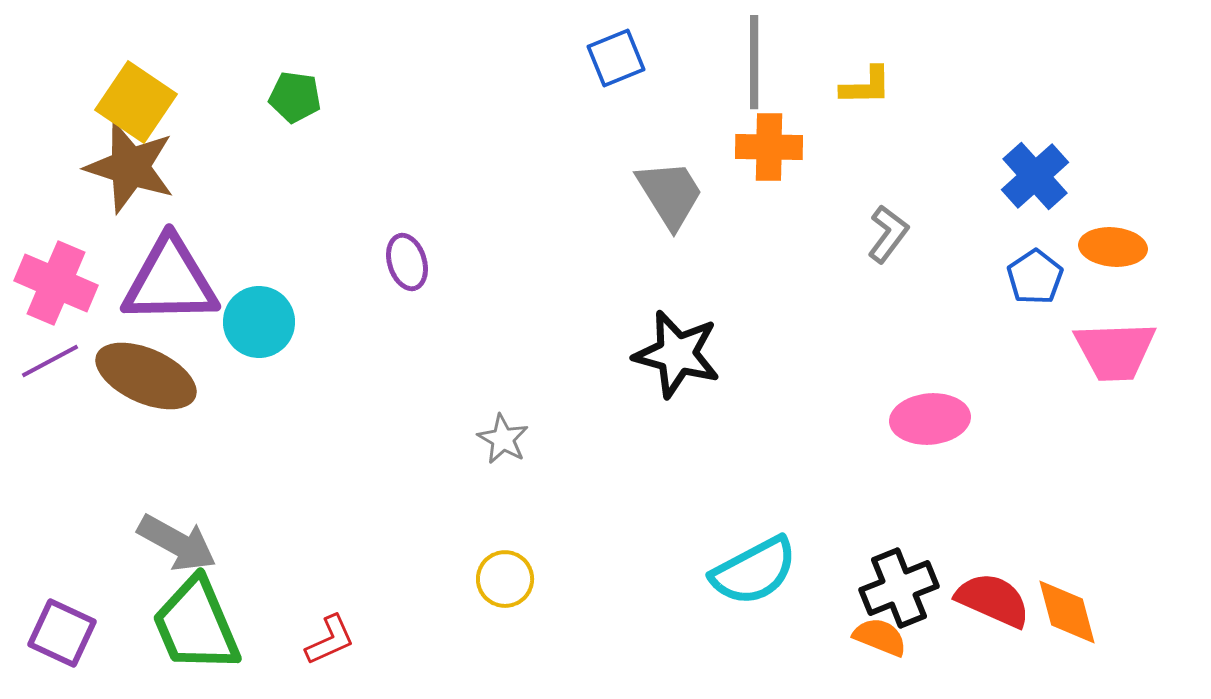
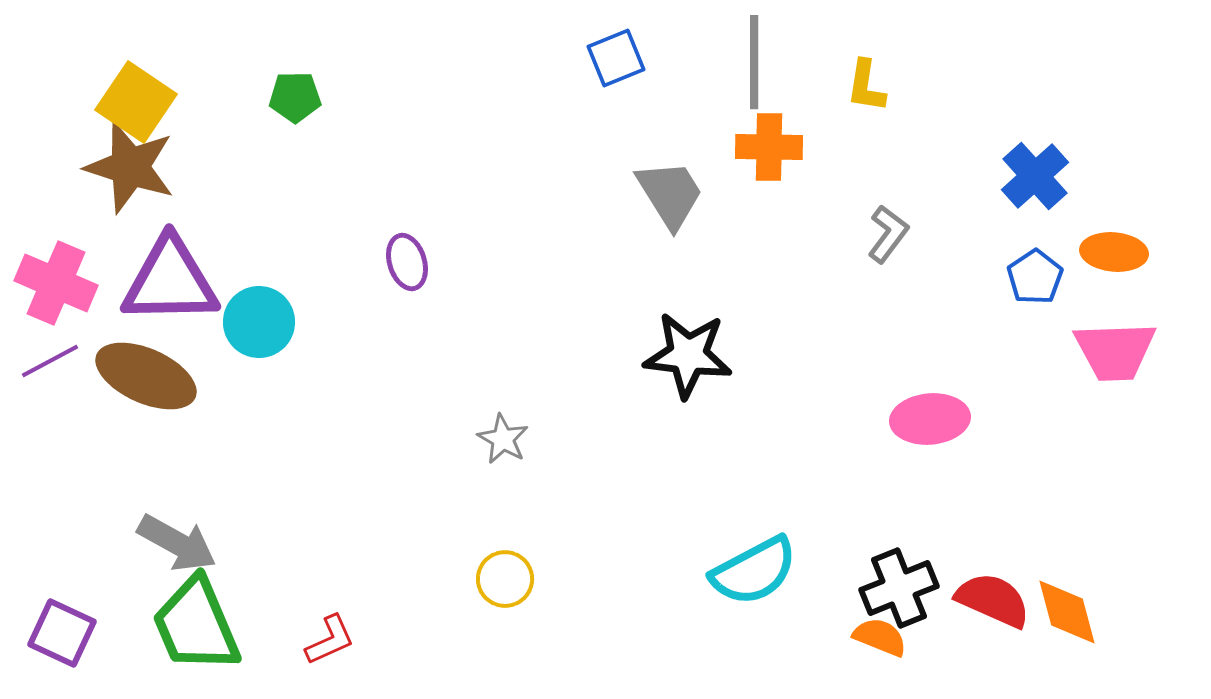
yellow L-shape: rotated 100 degrees clockwise
green pentagon: rotated 9 degrees counterclockwise
orange ellipse: moved 1 px right, 5 px down
black star: moved 11 px right, 1 px down; rotated 8 degrees counterclockwise
